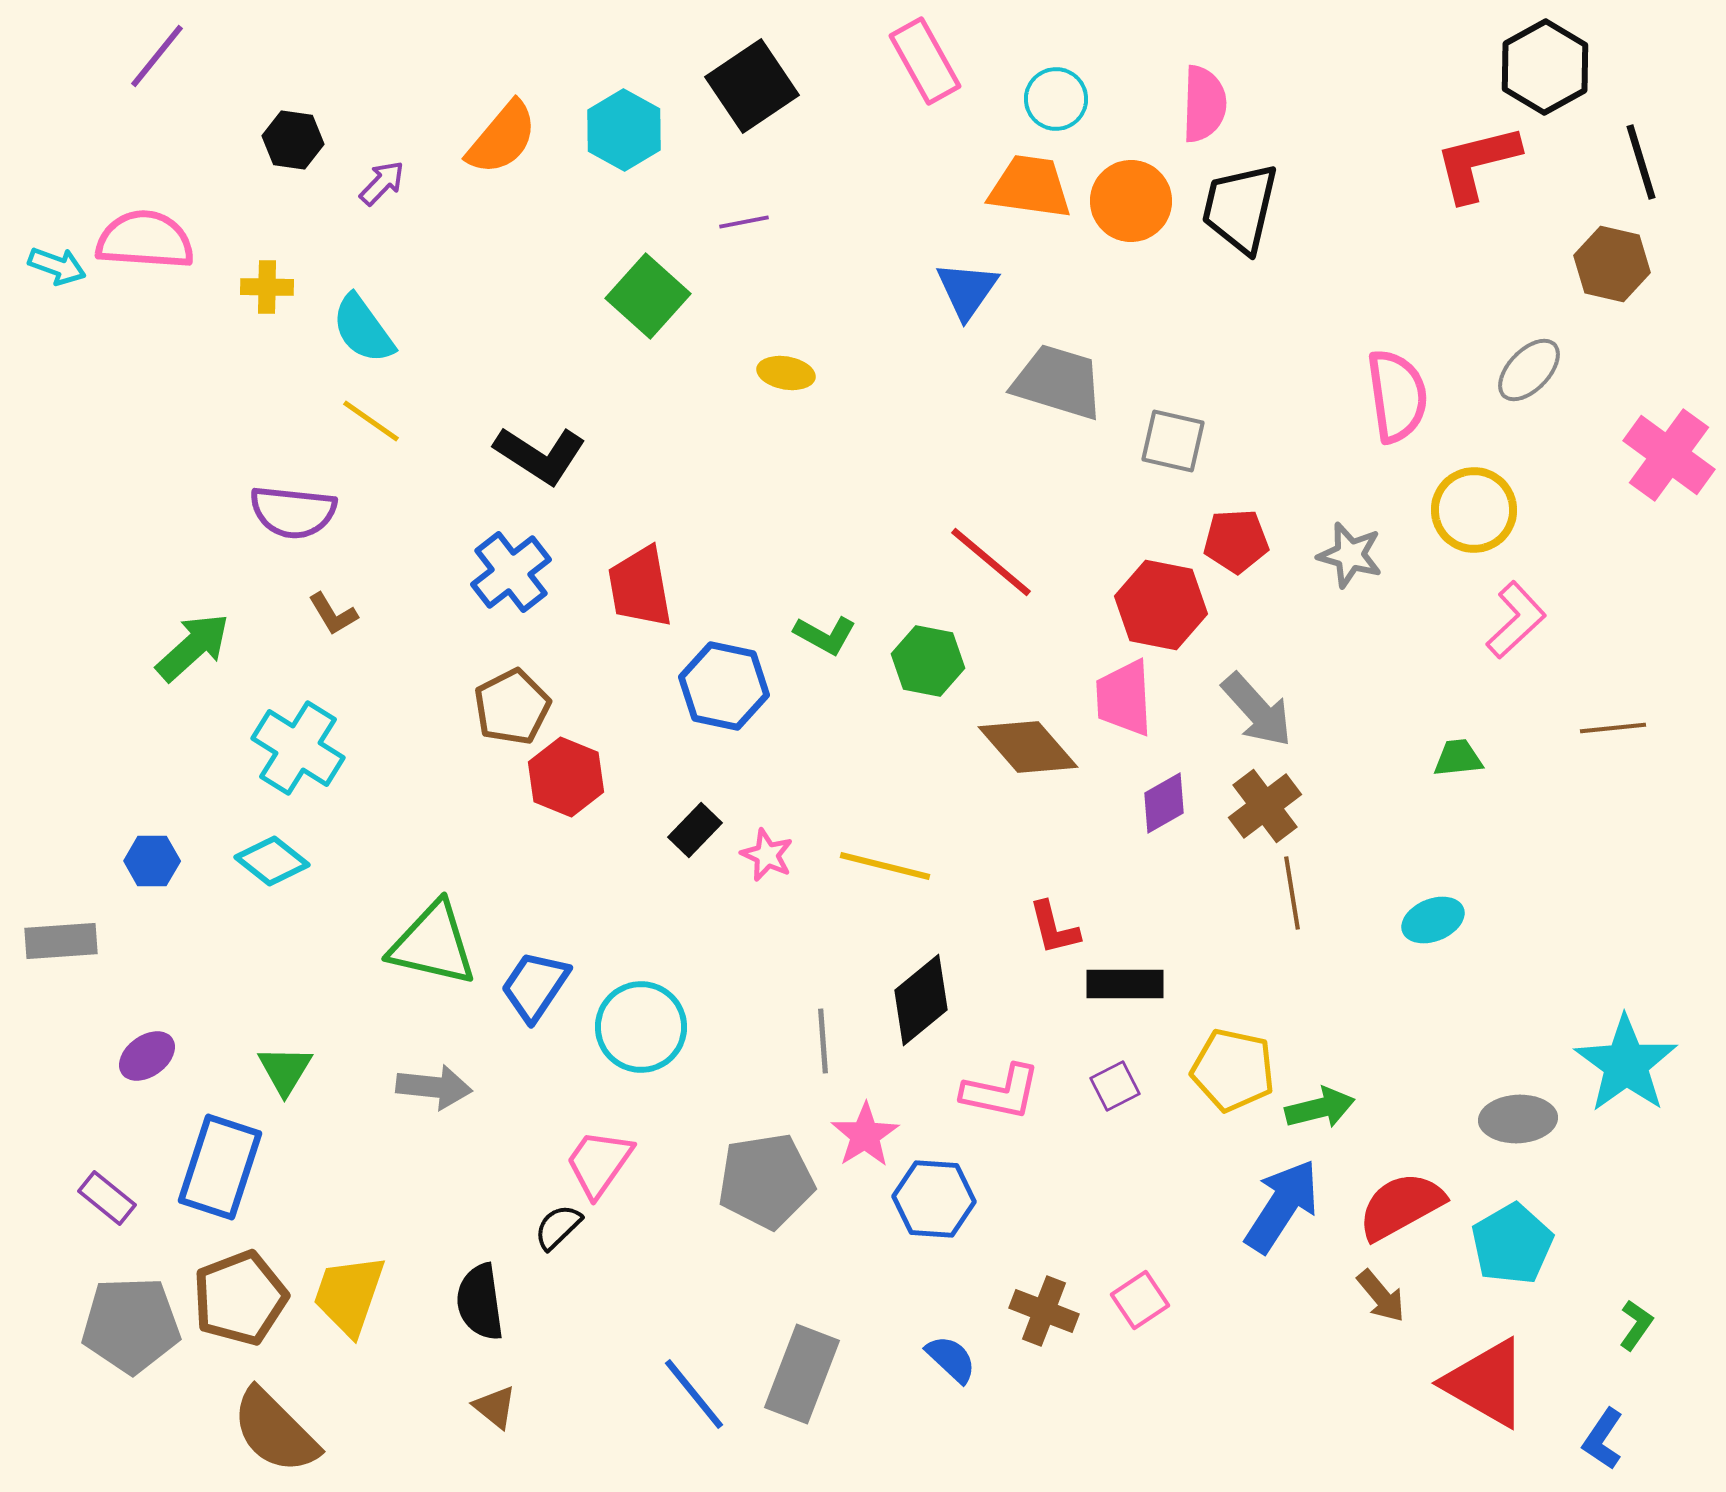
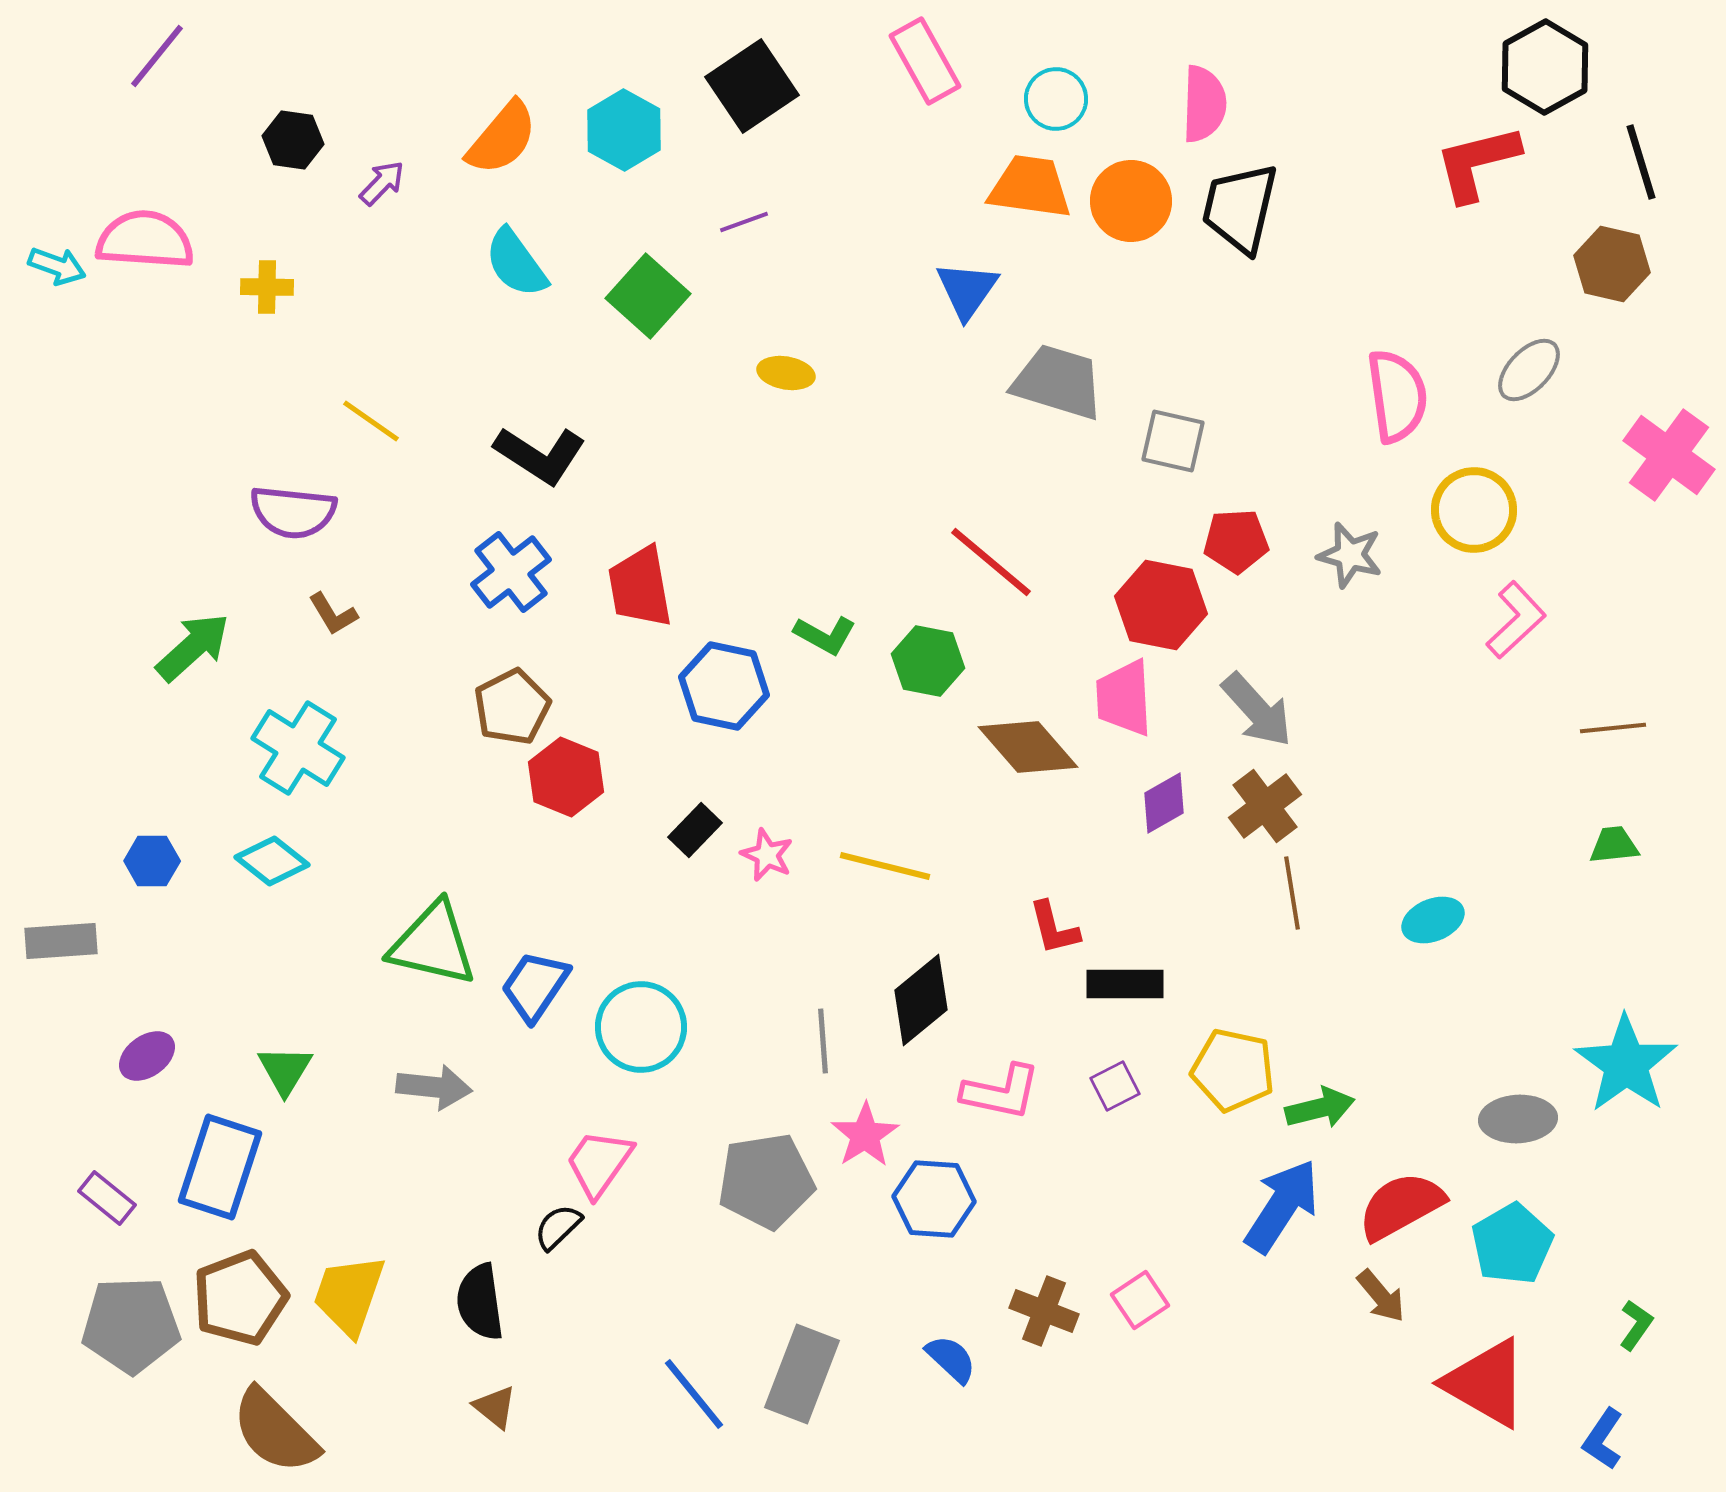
purple line at (744, 222): rotated 9 degrees counterclockwise
cyan semicircle at (363, 329): moved 153 px right, 66 px up
green trapezoid at (1458, 758): moved 156 px right, 87 px down
